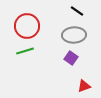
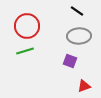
gray ellipse: moved 5 px right, 1 px down
purple square: moved 1 px left, 3 px down; rotated 16 degrees counterclockwise
